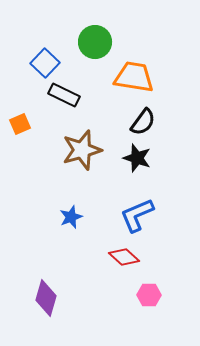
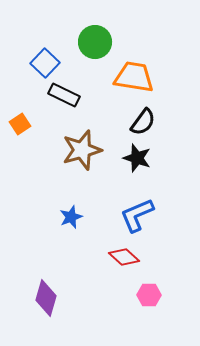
orange square: rotated 10 degrees counterclockwise
